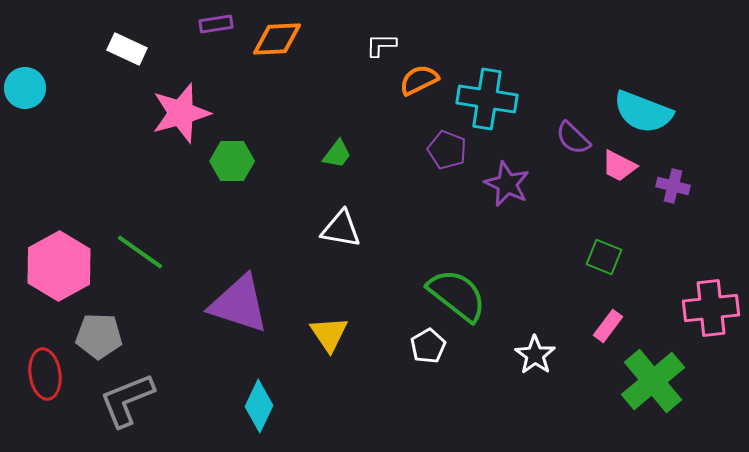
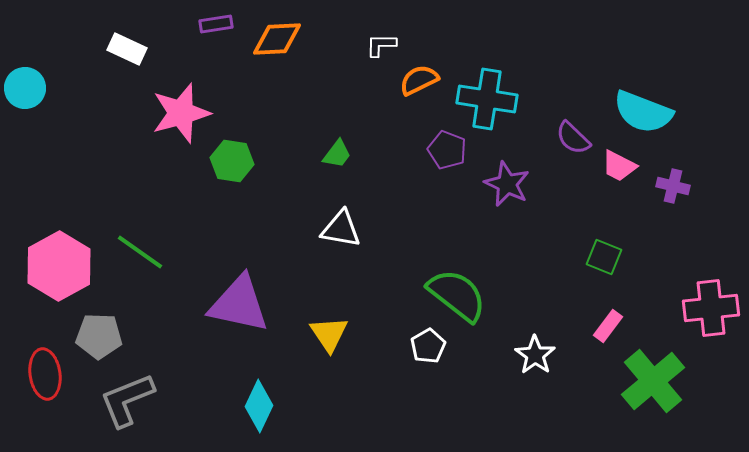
green hexagon: rotated 9 degrees clockwise
purple triangle: rotated 6 degrees counterclockwise
